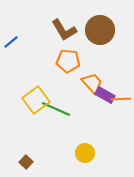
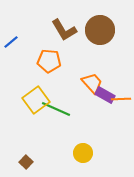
orange pentagon: moved 19 px left
yellow circle: moved 2 px left
